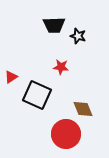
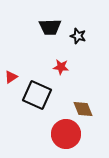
black trapezoid: moved 4 px left, 2 px down
